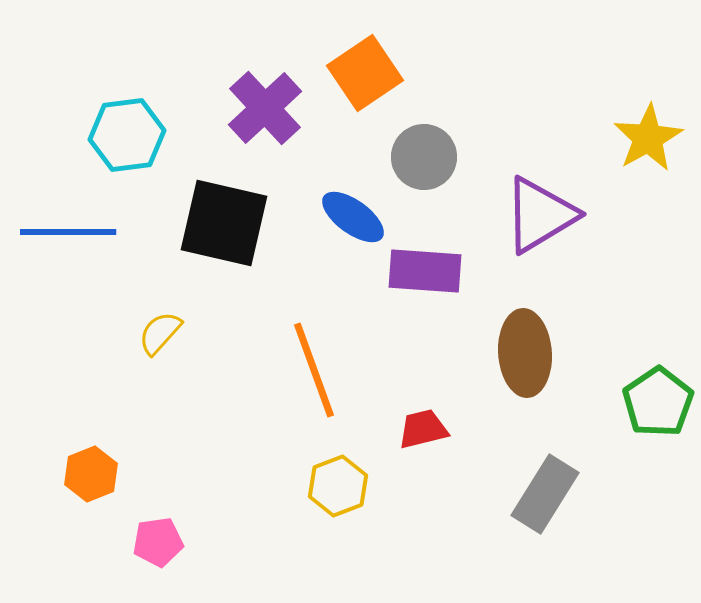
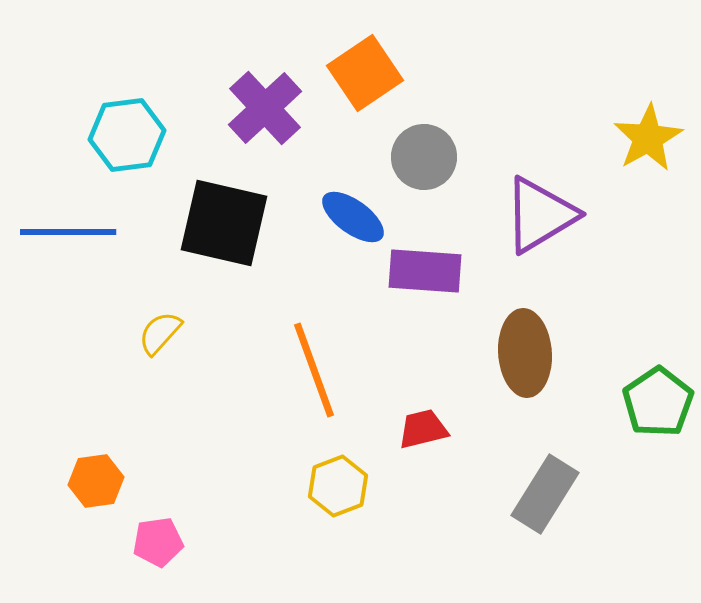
orange hexagon: moved 5 px right, 7 px down; rotated 14 degrees clockwise
